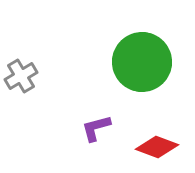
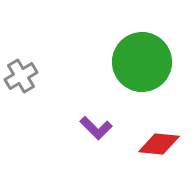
purple L-shape: rotated 120 degrees counterclockwise
red diamond: moved 2 px right, 3 px up; rotated 15 degrees counterclockwise
